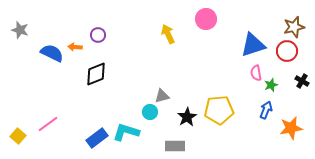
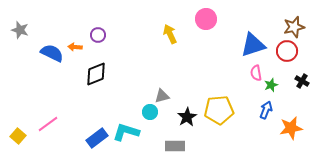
yellow arrow: moved 2 px right
